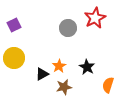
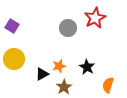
purple square: moved 2 px left, 1 px down; rotated 32 degrees counterclockwise
yellow circle: moved 1 px down
orange star: rotated 16 degrees clockwise
brown star: rotated 21 degrees counterclockwise
